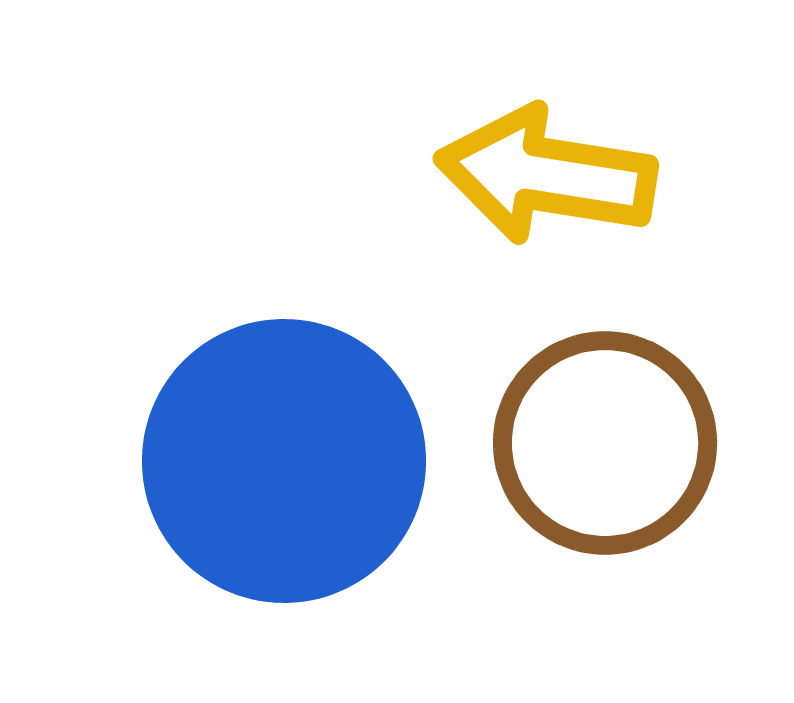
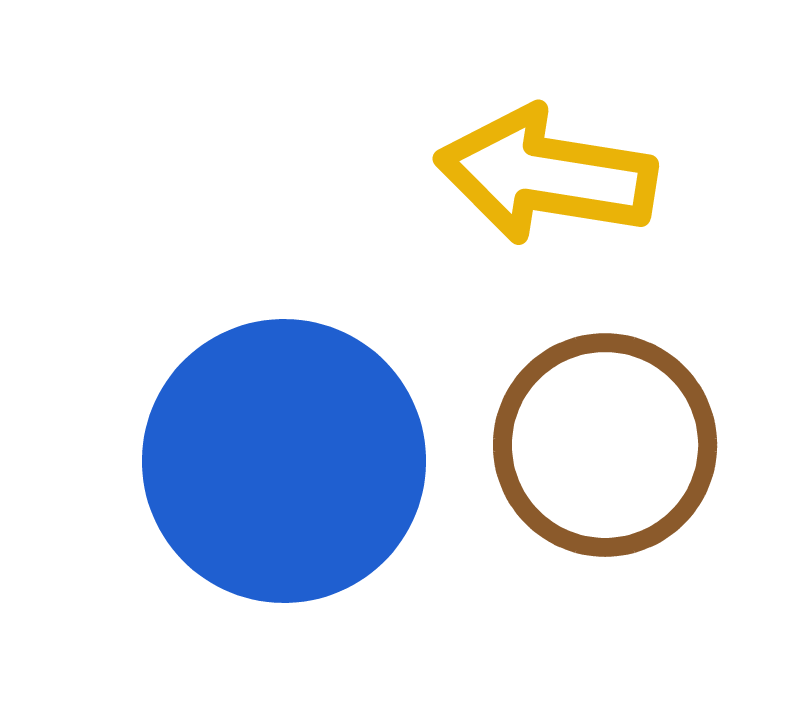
brown circle: moved 2 px down
